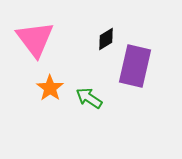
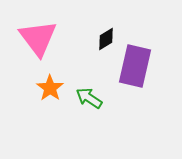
pink triangle: moved 3 px right, 1 px up
